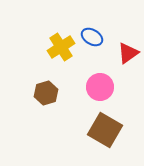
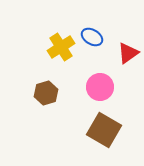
brown square: moved 1 px left
